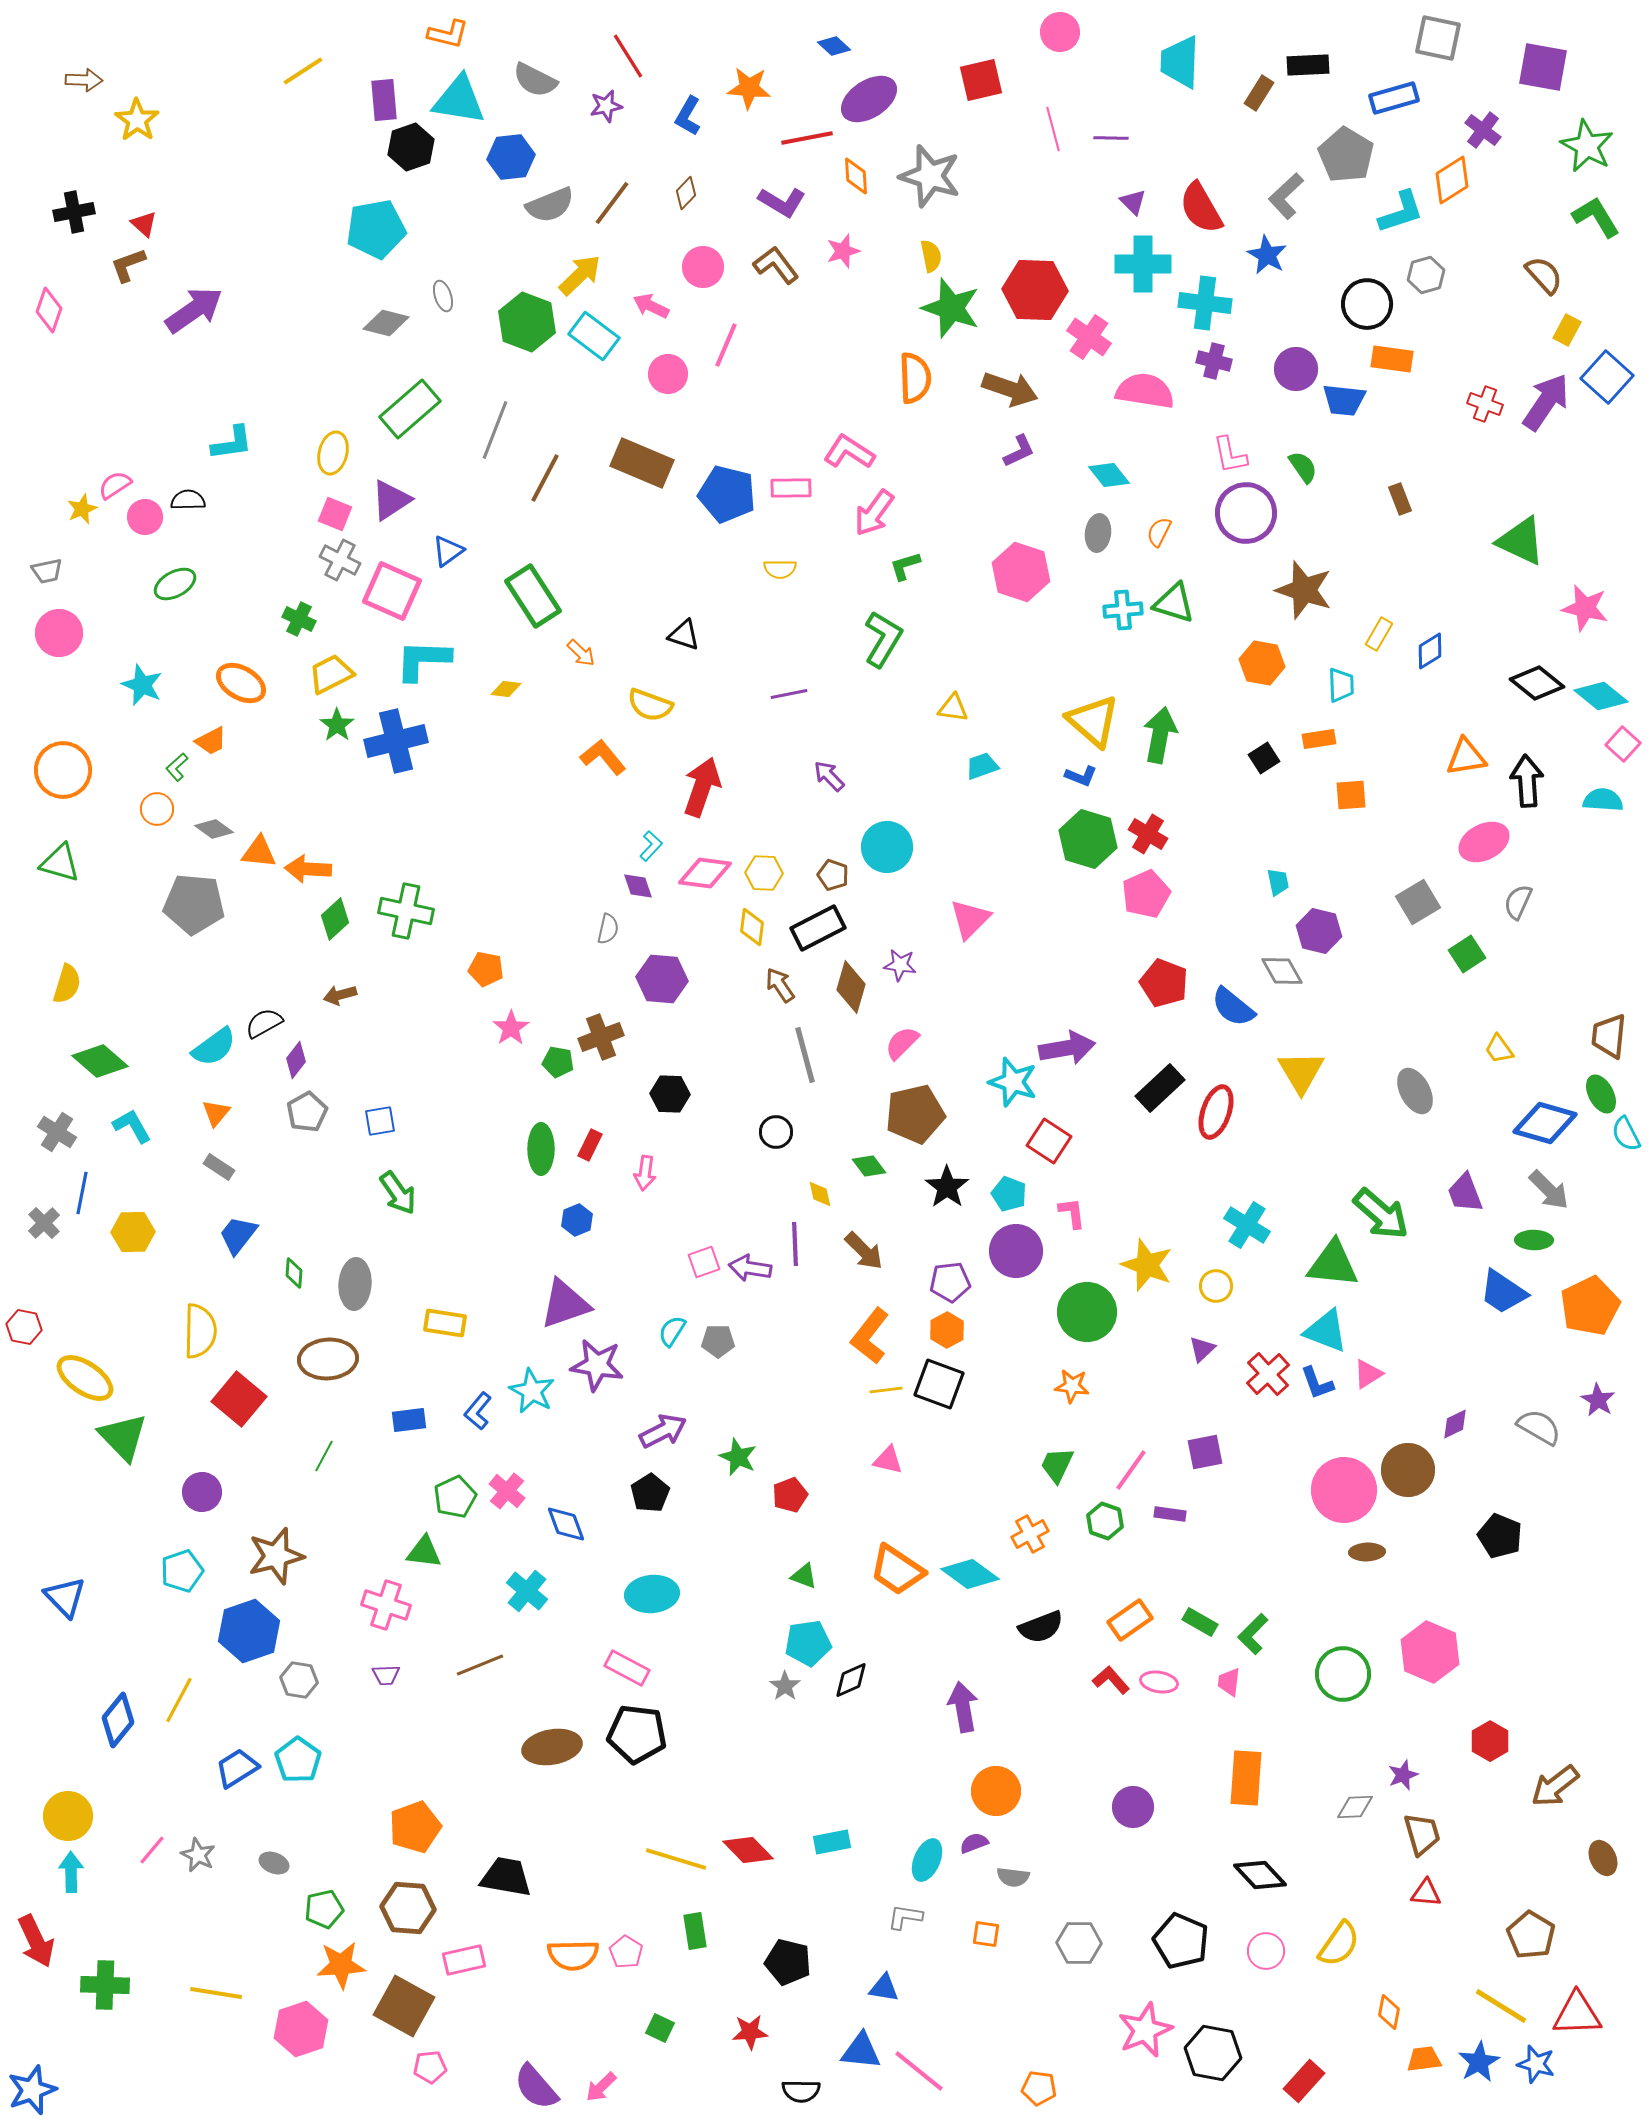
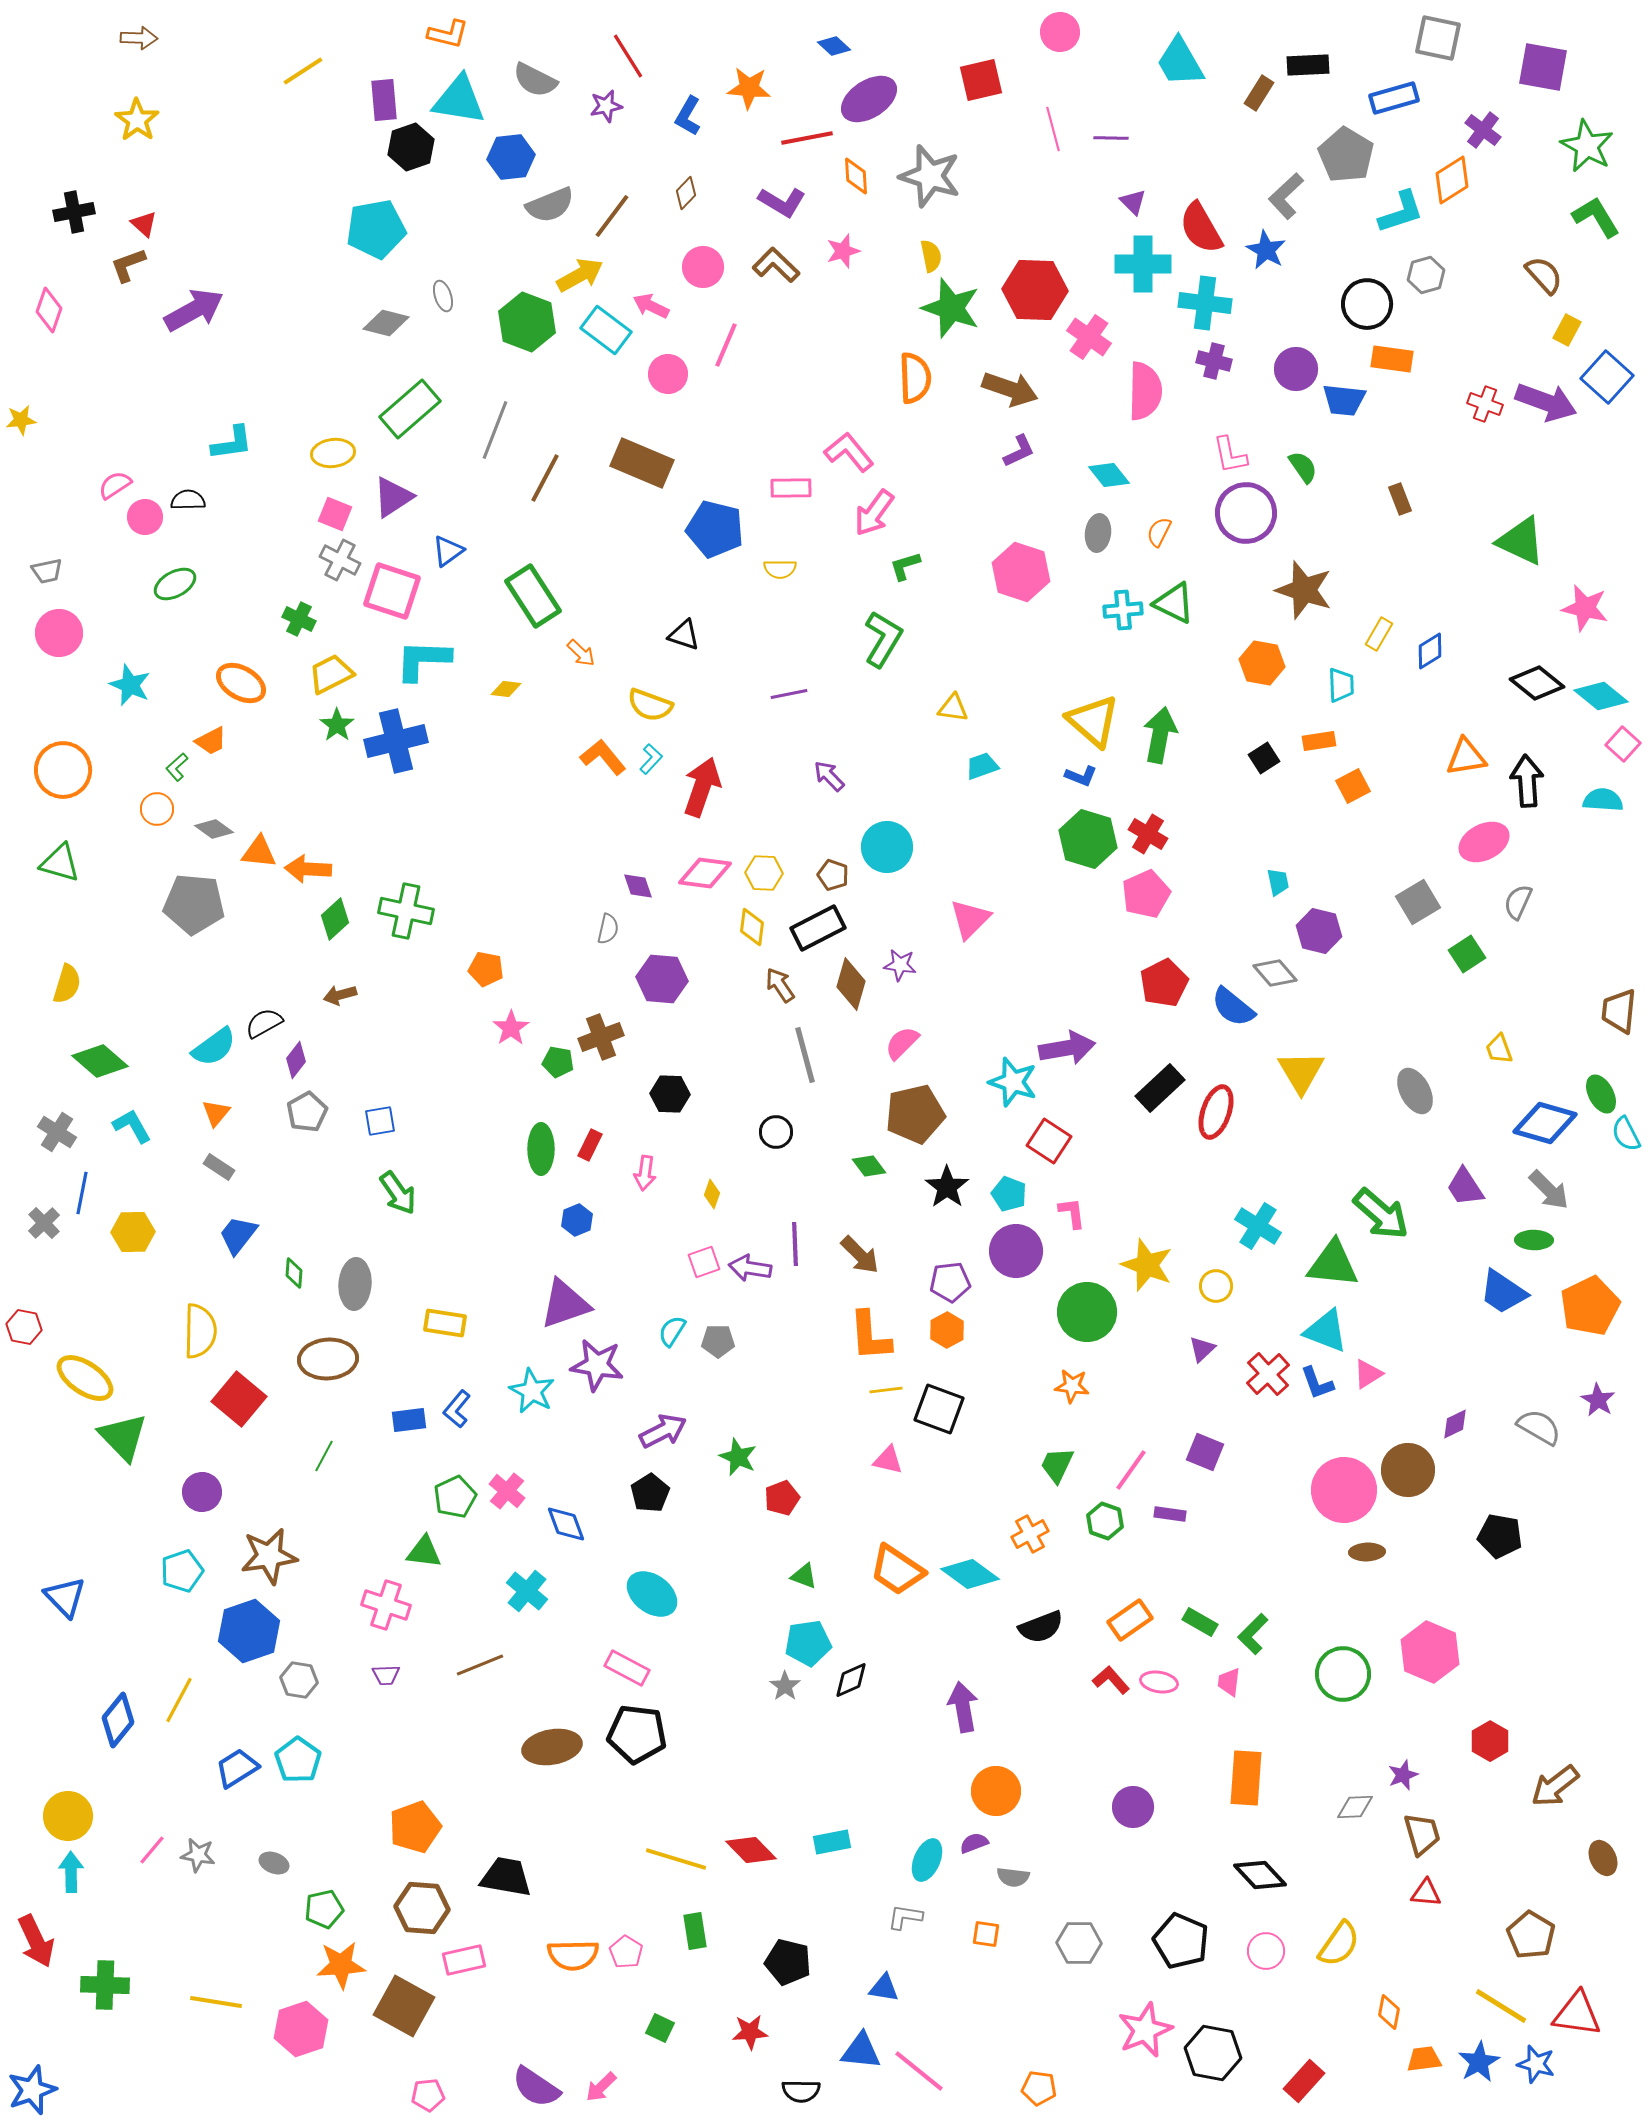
cyan trapezoid at (1180, 62): rotated 32 degrees counterclockwise
brown arrow at (84, 80): moved 55 px right, 42 px up
brown line at (612, 203): moved 13 px down
red semicircle at (1201, 208): moved 20 px down
blue star at (1267, 255): moved 1 px left, 5 px up
brown L-shape at (776, 265): rotated 9 degrees counterclockwise
yellow arrow at (580, 275): rotated 15 degrees clockwise
purple arrow at (194, 310): rotated 6 degrees clockwise
cyan rectangle at (594, 336): moved 12 px right, 6 px up
pink semicircle at (1145, 391): rotated 82 degrees clockwise
purple arrow at (1546, 402): rotated 76 degrees clockwise
pink L-shape at (849, 452): rotated 18 degrees clockwise
yellow ellipse at (333, 453): rotated 69 degrees clockwise
blue pentagon at (727, 494): moved 12 px left, 35 px down
purple triangle at (391, 500): moved 2 px right, 3 px up
yellow star at (82, 509): moved 61 px left, 89 px up; rotated 16 degrees clockwise
pink square at (392, 591): rotated 6 degrees counterclockwise
green triangle at (1174, 603): rotated 9 degrees clockwise
cyan star at (142, 685): moved 12 px left
orange rectangle at (1319, 739): moved 2 px down
orange square at (1351, 795): moved 2 px right, 9 px up; rotated 24 degrees counterclockwise
cyan L-shape at (651, 846): moved 87 px up
gray diamond at (1282, 971): moved 7 px left, 2 px down; rotated 12 degrees counterclockwise
red pentagon at (1164, 983): rotated 24 degrees clockwise
brown diamond at (851, 987): moved 3 px up
brown trapezoid at (1609, 1036): moved 10 px right, 25 px up
yellow trapezoid at (1499, 1049): rotated 16 degrees clockwise
purple trapezoid at (1465, 1193): moved 6 px up; rotated 12 degrees counterclockwise
yellow diamond at (820, 1194): moved 108 px left; rotated 32 degrees clockwise
cyan cross at (1247, 1225): moved 11 px right, 1 px down
brown arrow at (864, 1251): moved 4 px left, 4 px down
orange L-shape at (870, 1336): rotated 42 degrees counterclockwise
black square at (939, 1384): moved 25 px down
blue L-shape at (478, 1411): moved 21 px left, 2 px up
purple square at (1205, 1452): rotated 33 degrees clockwise
red pentagon at (790, 1495): moved 8 px left, 3 px down
black pentagon at (1500, 1536): rotated 12 degrees counterclockwise
brown star at (276, 1556): moved 7 px left; rotated 6 degrees clockwise
cyan ellipse at (652, 1594): rotated 42 degrees clockwise
red diamond at (748, 1850): moved 3 px right
gray star at (198, 1855): rotated 16 degrees counterclockwise
brown hexagon at (408, 1908): moved 14 px right
yellow line at (216, 1993): moved 9 px down
red triangle at (1577, 2014): rotated 10 degrees clockwise
pink pentagon at (430, 2067): moved 2 px left, 28 px down
purple semicircle at (536, 2087): rotated 15 degrees counterclockwise
